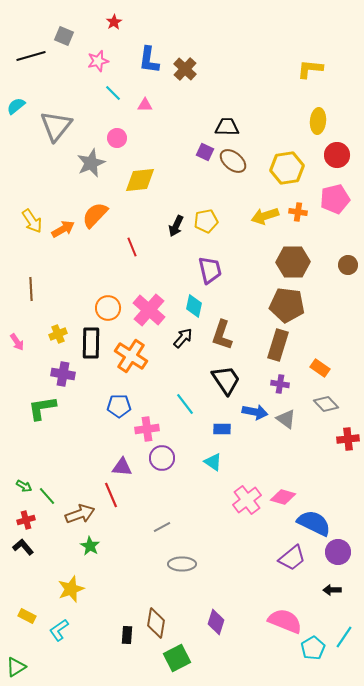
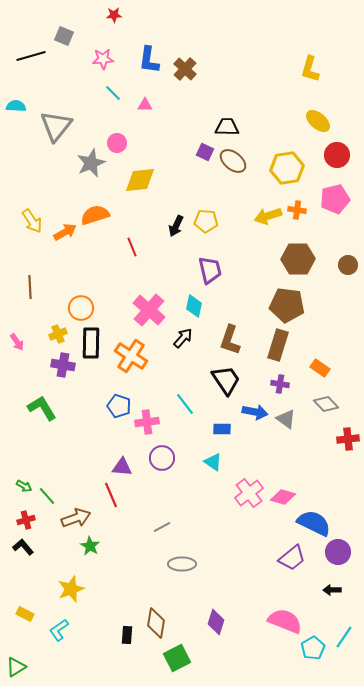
red star at (114, 22): moved 7 px up; rotated 28 degrees clockwise
pink star at (98, 61): moved 5 px right, 2 px up; rotated 10 degrees clockwise
yellow L-shape at (310, 69): rotated 80 degrees counterclockwise
cyan semicircle at (16, 106): rotated 42 degrees clockwise
yellow ellipse at (318, 121): rotated 55 degrees counterclockwise
pink circle at (117, 138): moved 5 px down
orange cross at (298, 212): moved 1 px left, 2 px up
orange semicircle at (95, 215): rotated 28 degrees clockwise
yellow arrow at (265, 216): moved 3 px right
yellow pentagon at (206, 221): rotated 15 degrees clockwise
orange arrow at (63, 229): moved 2 px right, 3 px down
brown hexagon at (293, 262): moved 5 px right, 3 px up
brown line at (31, 289): moved 1 px left, 2 px up
orange circle at (108, 308): moved 27 px left
brown L-shape at (222, 335): moved 8 px right, 5 px down
purple cross at (63, 374): moved 9 px up
blue pentagon at (119, 406): rotated 20 degrees clockwise
green L-shape at (42, 408): rotated 68 degrees clockwise
pink cross at (147, 429): moved 7 px up
pink cross at (247, 500): moved 2 px right, 7 px up
brown arrow at (80, 514): moved 4 px left, 4 px down
yellow rectangle at (27, 616): moved 2 px left, 2 px up
